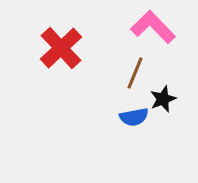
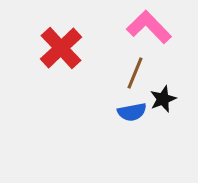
pink L-shape: moved 4 px left
blue semicircle: moved 2 px left, 5 px up
